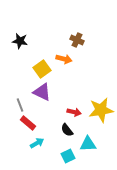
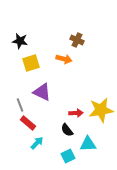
yellow square: moved 11 px left, 6 px up; rotated 18 degrees clockwise
red arrow: moved 2 px right, 1 px down; rotated 16 degrees counterclockwise
cyan arrow: rotated 16 degrees counterclockwise
